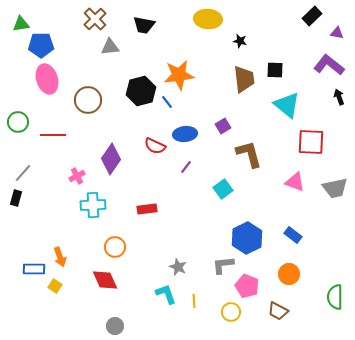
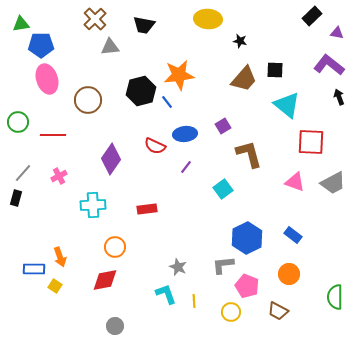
brown trapezoid at (244, 79): rotated 48 degrees clockwise
pink cross at (77, 176): moved 18 px left
gray trapezoid at (335, 188): moved 2 px left, 5 px up; rotated 16 degrees counterclockwise
red diamond at (105, 280): rotated 76 degrees counterclockwise
